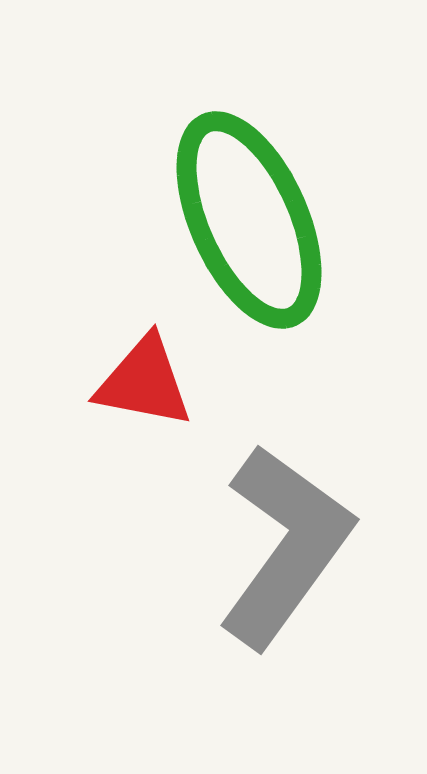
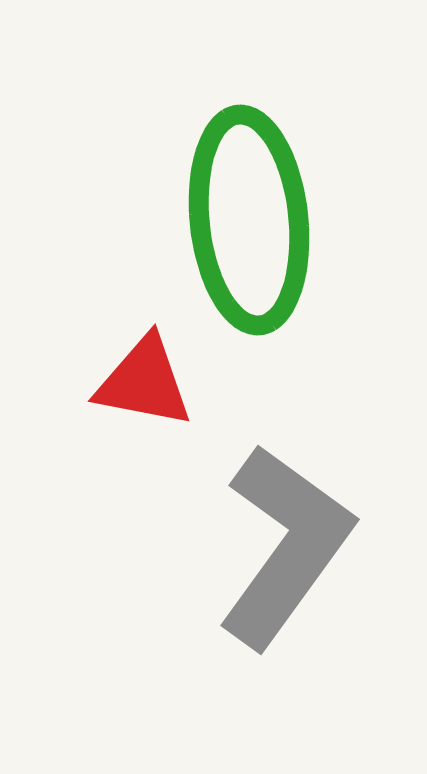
green ellipse: rotated 18 degrees clockwise
